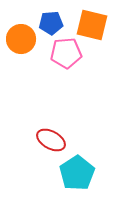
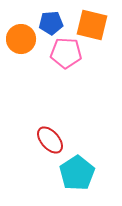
pink pentagon: rotated 8 degrees clockwise
red ellipse: moved 1 px left; rotated 20 degrees clockwise
